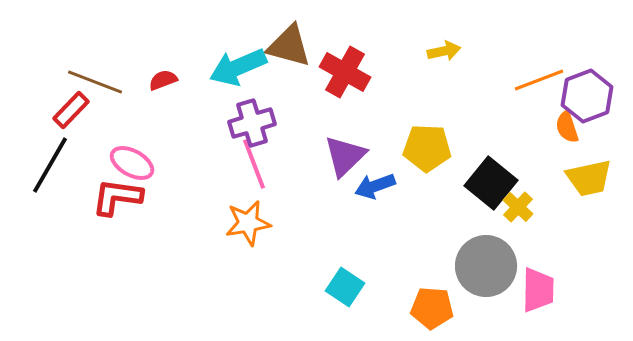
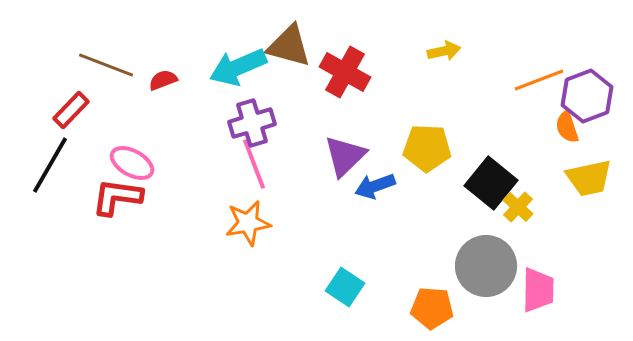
brown line: moved 11 px right, 17 px up
